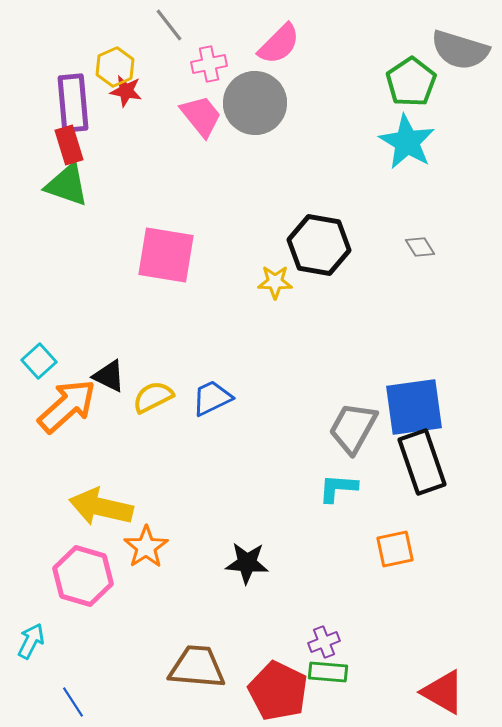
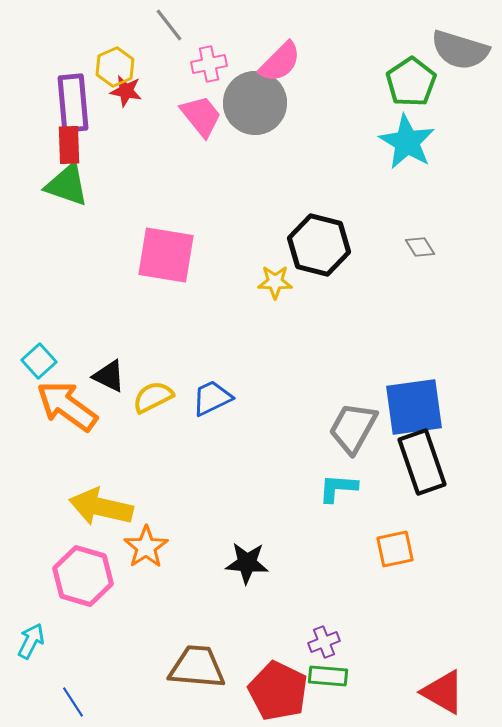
pink semicircle: moved 1 px right, 18 px down
red rectangle: rotated 15 degrees clockwise
black hexagon: rotated 4 degrees clockwise
orange arrow: rotated 102 degrees counterclockwise
green rectangle: moved 4 px down
